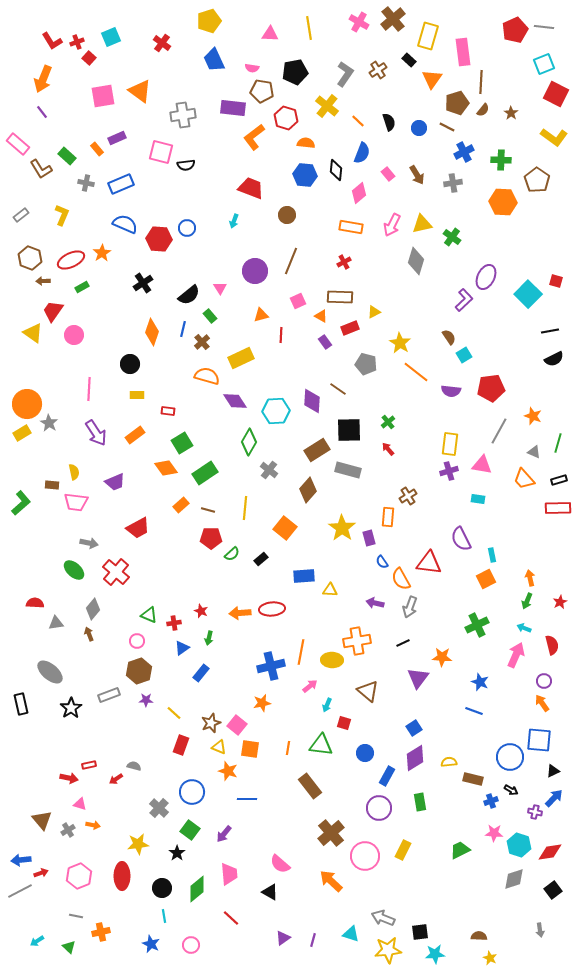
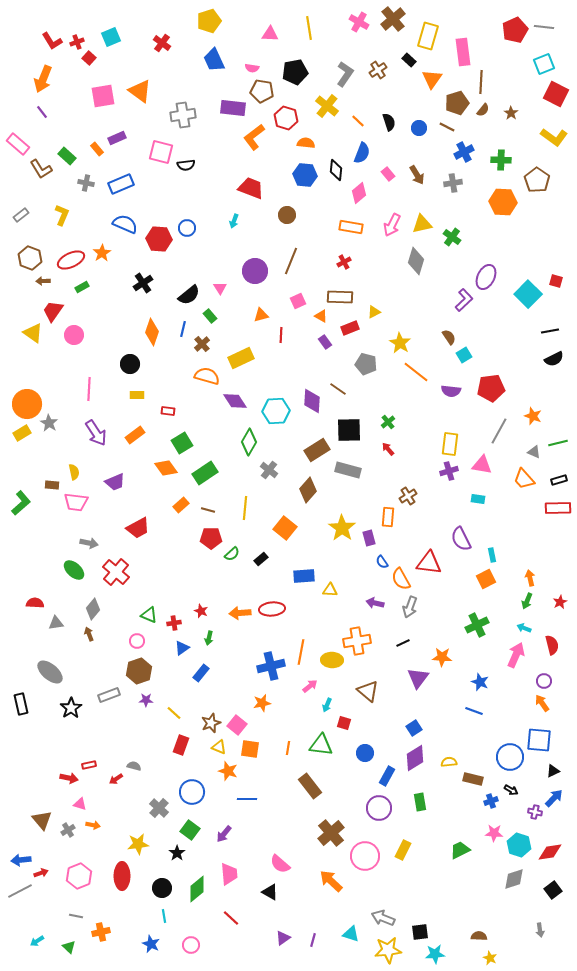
brown cross at (202, 342): moved 2 px down
green line at (558, 443): rotated 60 degrees clockwise
